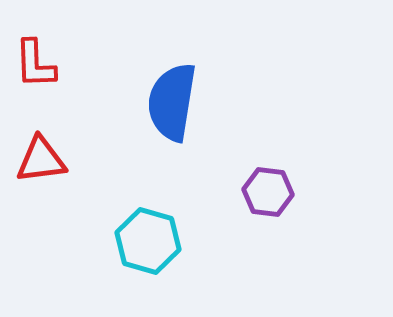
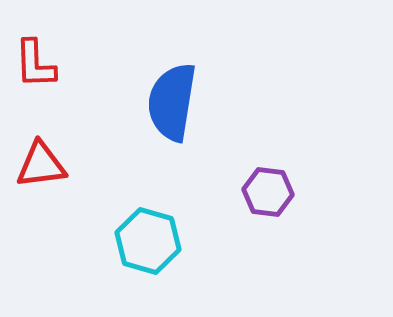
red triangle: moved 5 px down
